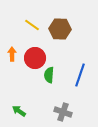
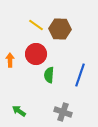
yellow line: moved 4 px right
orange arrow: moved 2 px left, 6 px down
red circle: moved 1 px right, 4 px up
